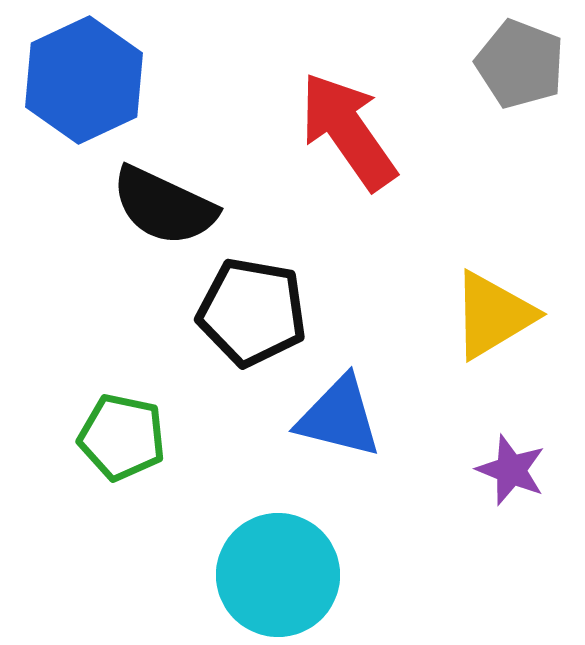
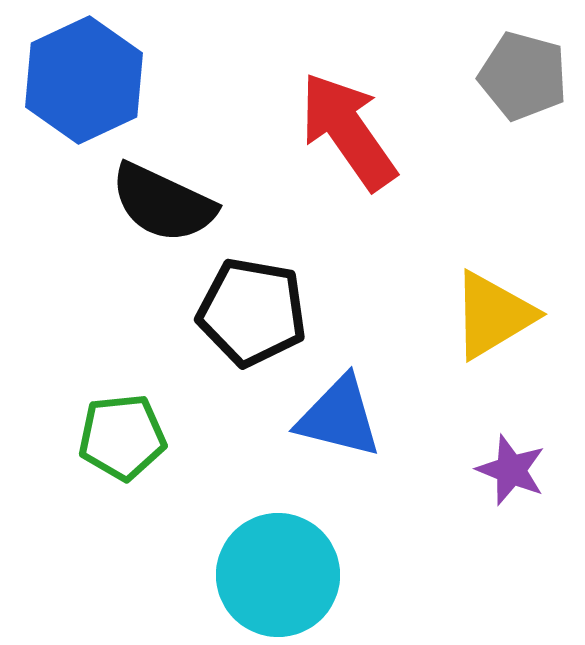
gray pentagon: moved 3 px right, 12 px down; rotated 6 degrees counterclockwise
black semicircle: moved 1 px left, 3 px up
green pentagon: rotated 18 degrees counterclockwise
